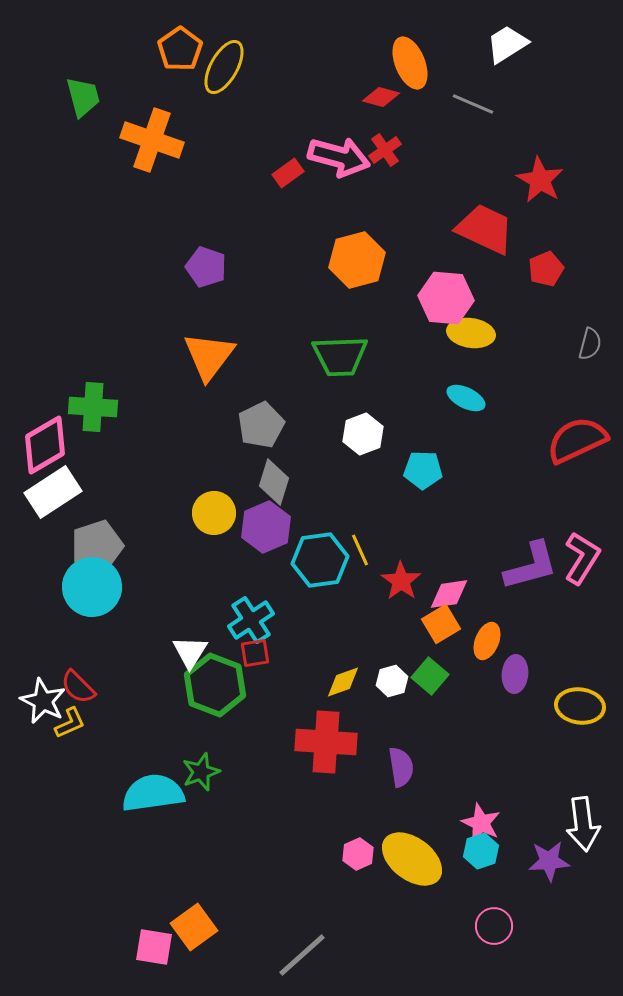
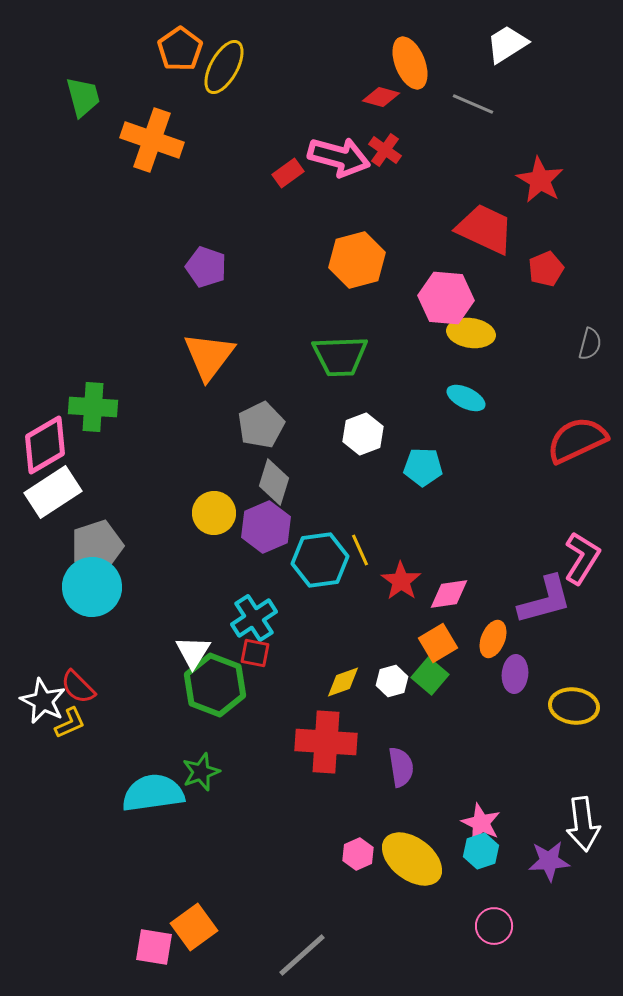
red cross at (385, 150): rotated 20 degrees counterclockwise
cyan pentagon at (423, 470): moved 3 px up
purple L-shape at (531, 566): moved 14 px right, 34 px down
cyan cross at (251, 620): moved 3 px right, 2 px up
orange square at (441, 624): moved 3 px left, 19 px down
orange ellipse at (487, 641): moved 6 px right, 2 px up
white triangle at (190, 652): moved 3 px right
red square at (255, 653): rotated 20 degrees clockwise
yellow ellipse at (580, 706): moved 6 px left
